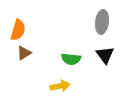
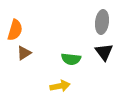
orange semicircle: moved 3 px left
black triangle: moved 1 px left, 3 px up
